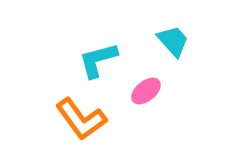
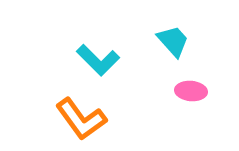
cyan L-shape: rotated 120 degrees counterclockwise
pink ellipse: moved 45 px right; rotated 44 degrees clockwise
